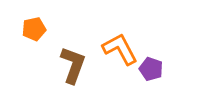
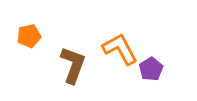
orange pentagon: moved 5 px left, 7 px down
purple pentagon: rotated 20 degrees clockwise
